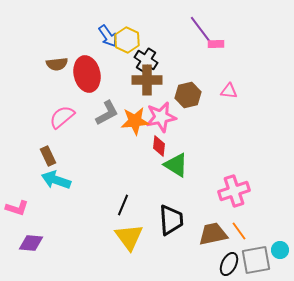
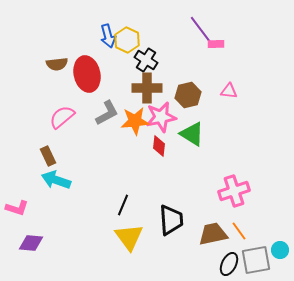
blue arrow: rotated 20 degrees clockwise
brown cross: moved 8 px down
green triangle: moved 16 px right, 31 px up
